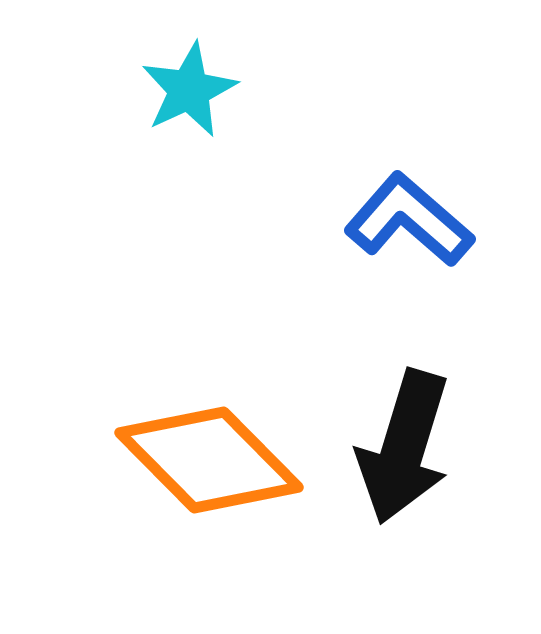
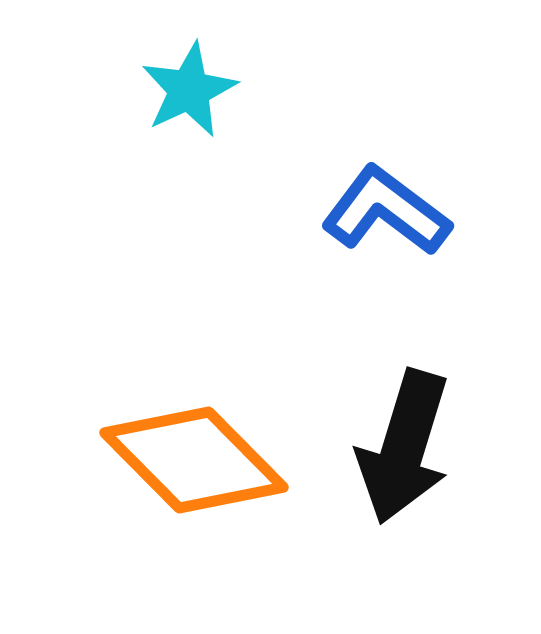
blue L-shape: moved 23 px left, 9 px up; rotated 4 degrees counterclockwise
orange diamond: moved 15 px left
